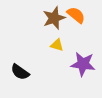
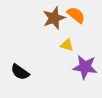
yellow triangle: moved 10 px right
purple star: moved 2 px right, 3 px down
